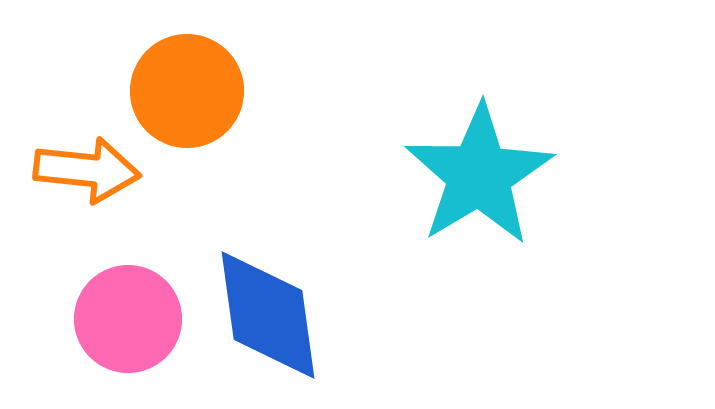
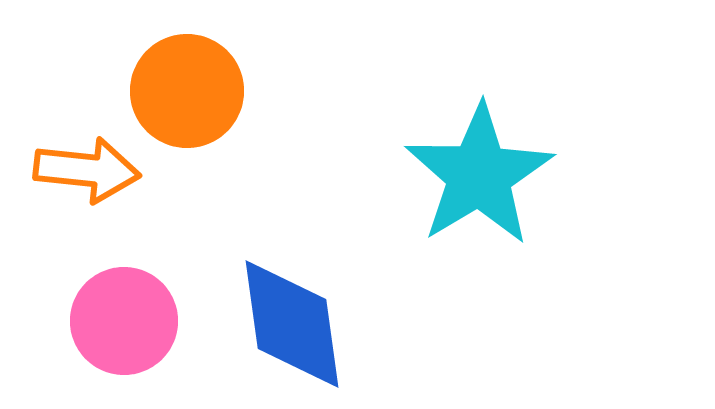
blue diamond: moved 24 px right, 9 px down
pink circle: moved 4 px left, 2 px down
